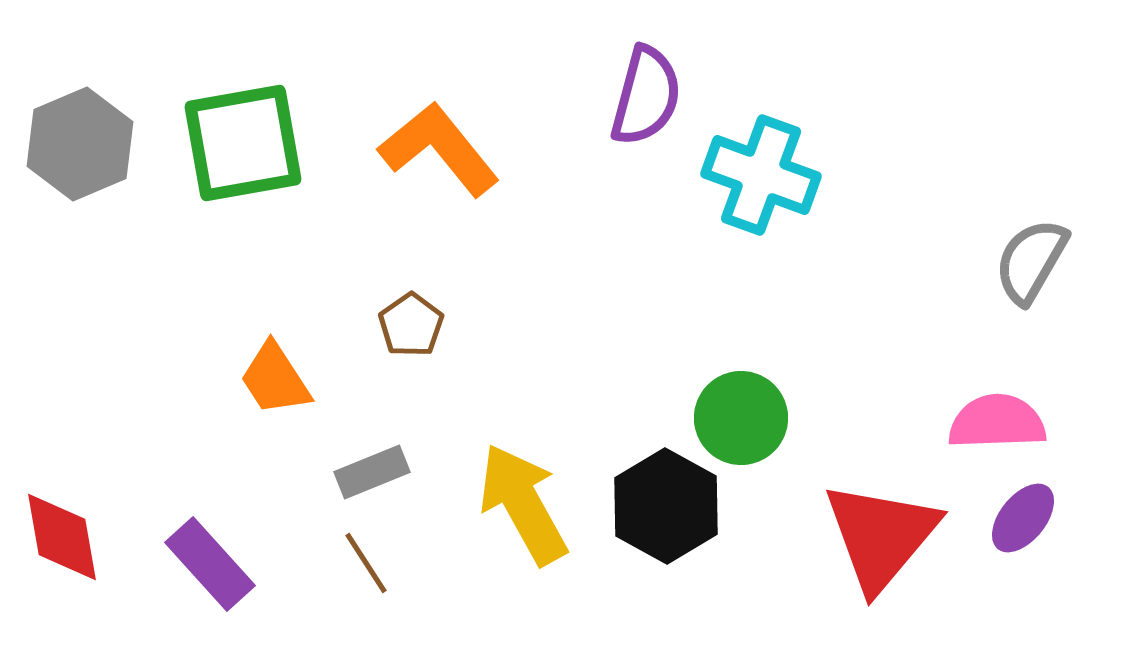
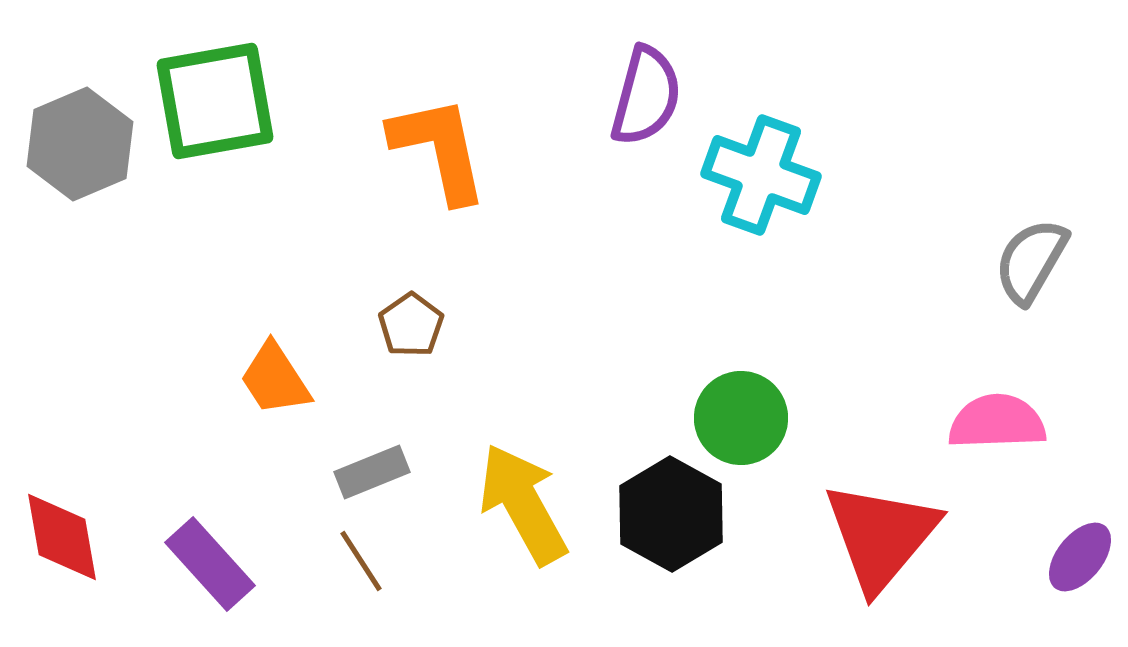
green square: moved 28 px left, 42 px up
orange L-shape: rotated 27 degrees clockwise
black hexagon: moved 5 px right, 8 px down
purple ellipse: moved 57 px right, 39 px down
brown line: moved 5 px left, 2 px up
